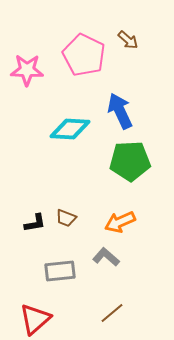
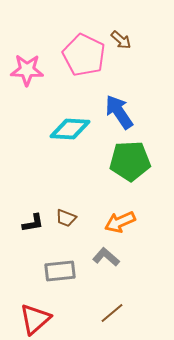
brown arrow: moved 7 px left
blue arrow: moved 1 px left, 1 px down; rotated 9 degrees counterclockwise
black L-shape: moved 2 px left
